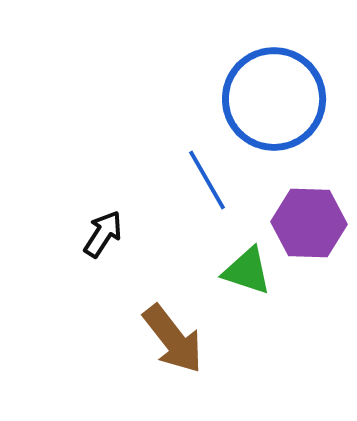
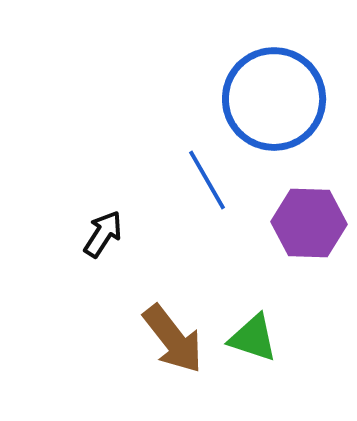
green triangle: moved 6 px right, 67 px down
